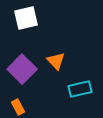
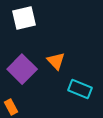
white square: moved 2 px left
cyan rectangle: rotated 35 degrees clockwise
orange rectangle: moved 7 px left
